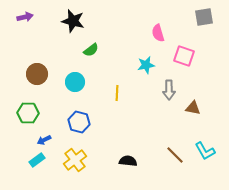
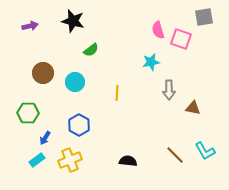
purple arrow: moved 5 px right, 9 px down
pink semicircle: moved 3 px up
pink square: moved 3 px left, 17 px up
cyan star: moved 5 px right, 3 px up
brown circle: moved 6 px right, 1 px up
blue hexagon: moved 3 px down; rotated 15 degrees clockwise
blue arrow: moved 1 px right, 2 px up; rotated 32 degrees counterclockwise
yellow cross: moved 5 px left; rotated 15 degrees clockwise
